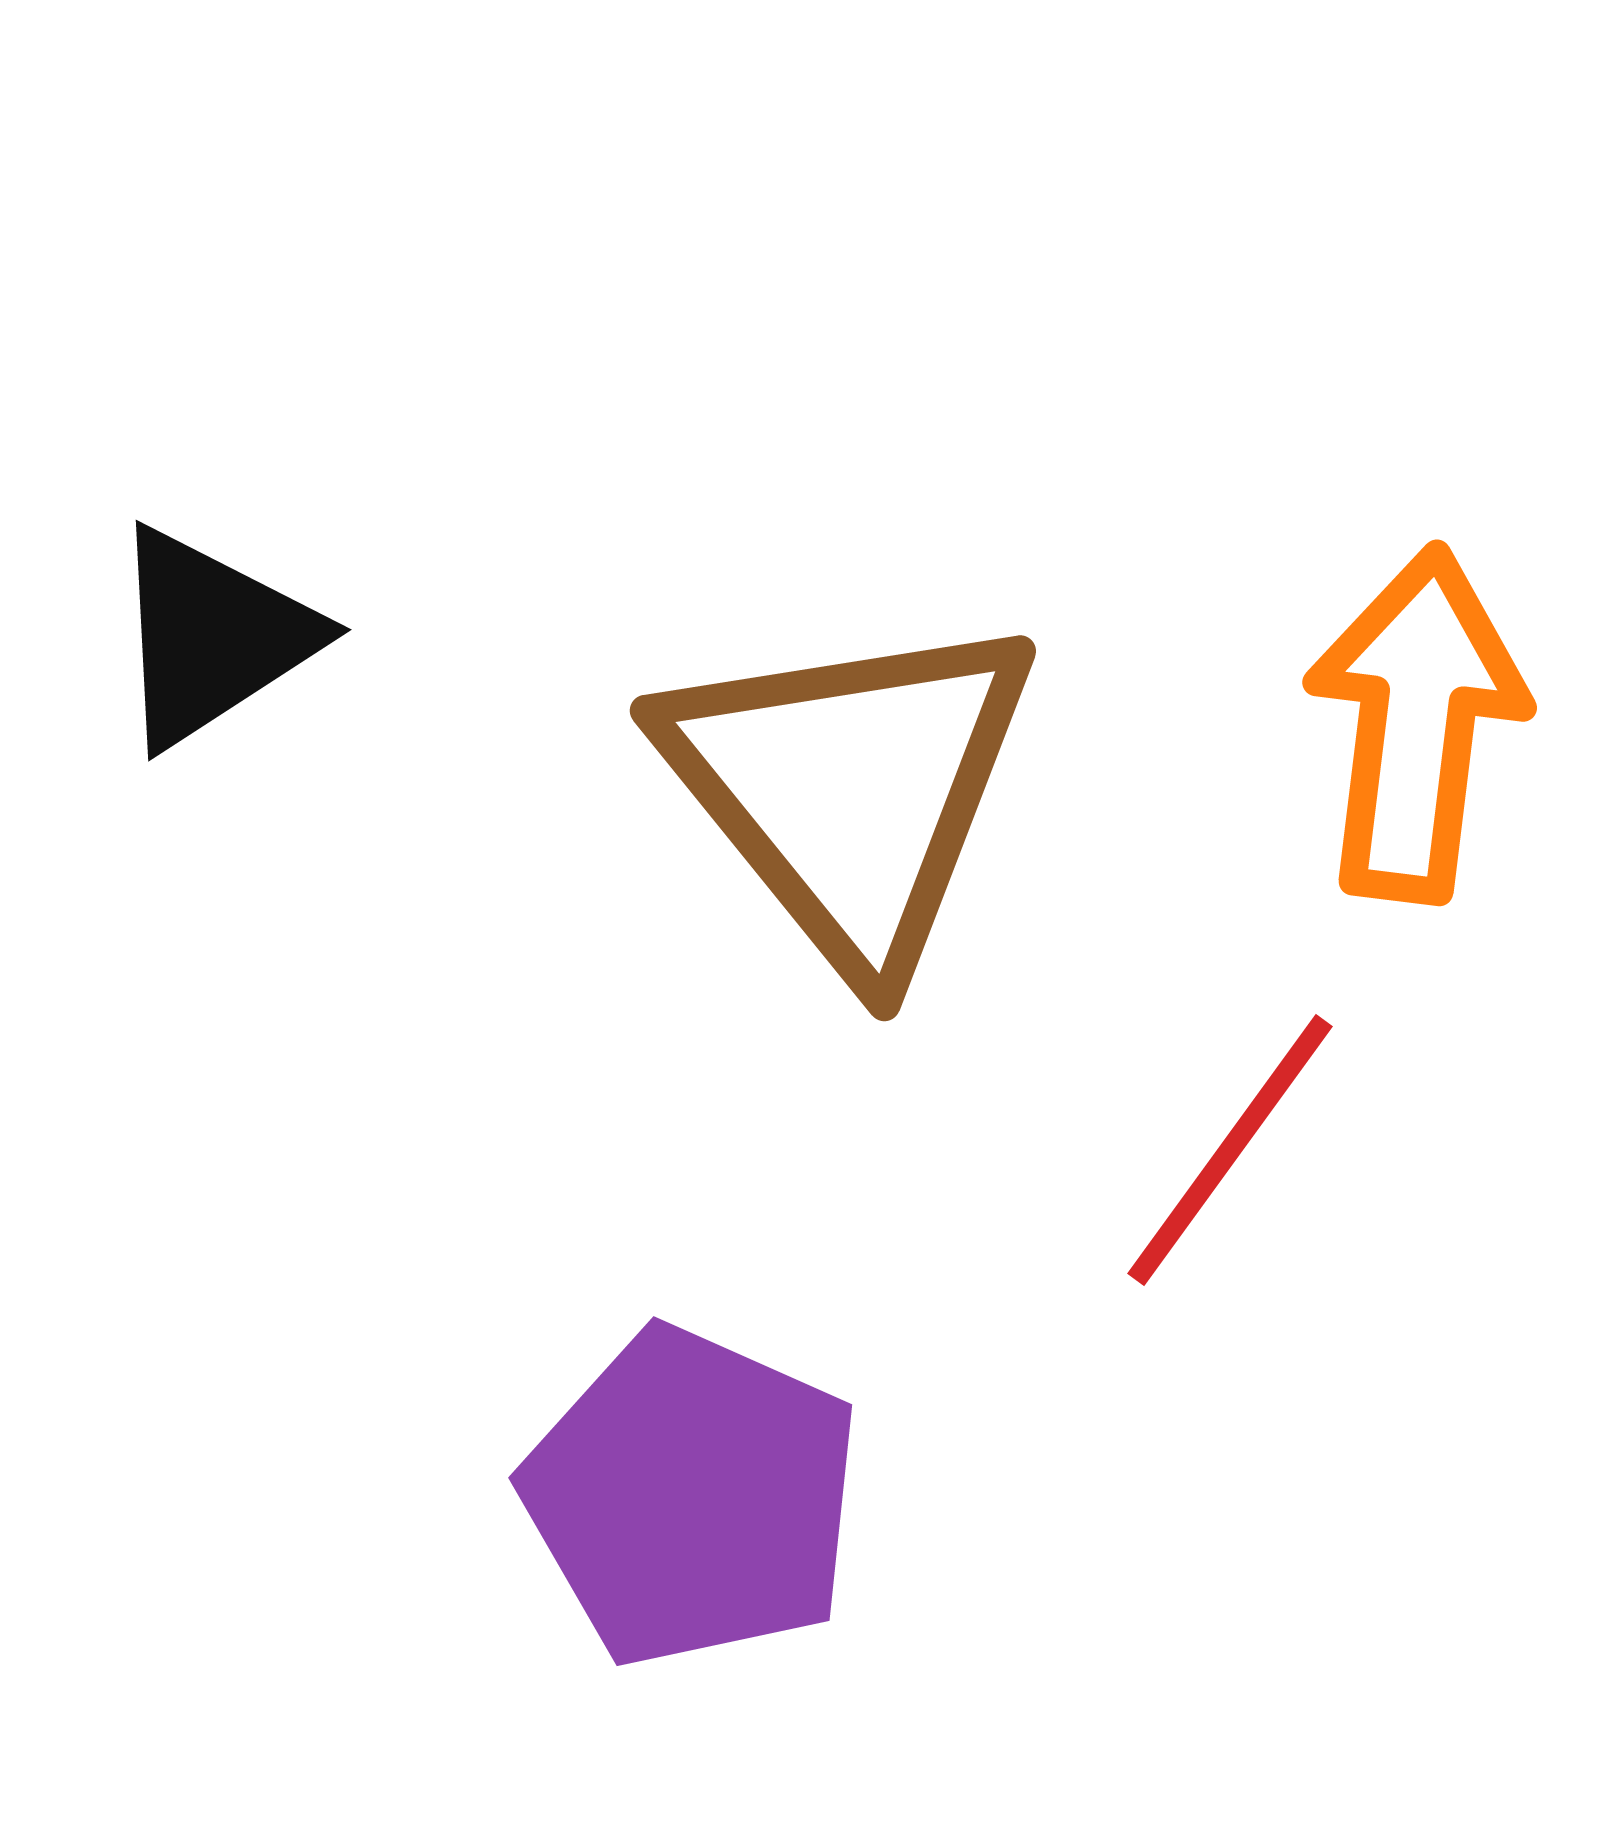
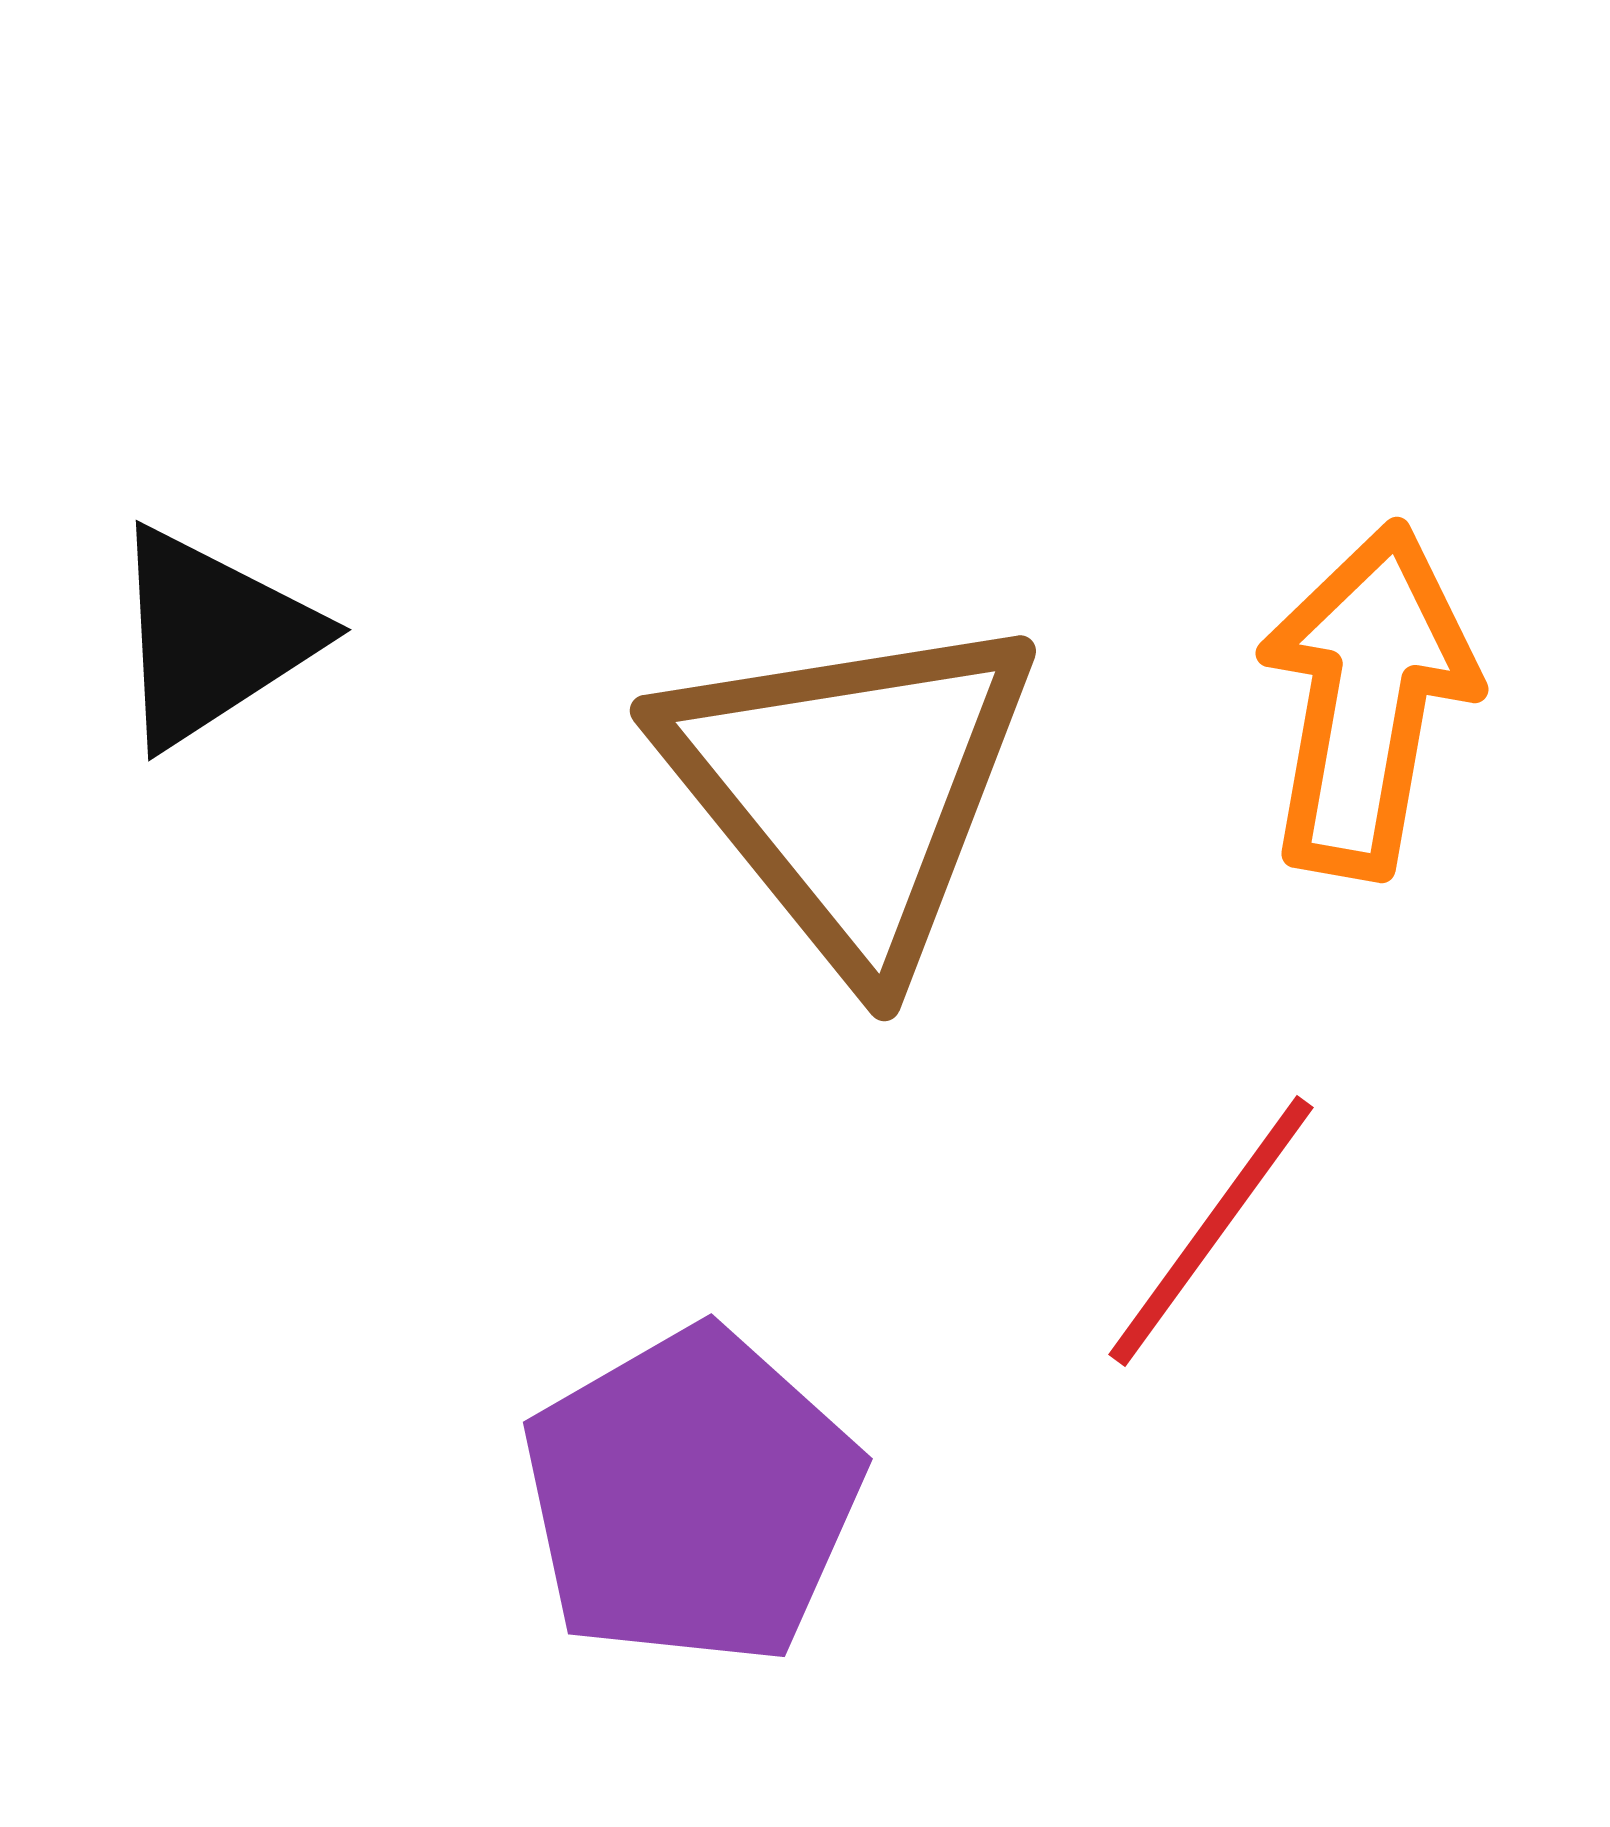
orange arrow: moved 49 px left, 24 px up; rotated 3 degrees clockwise
red line: moved 19 px left, 81 px down
purple pentagon: rotated 18 degrees clockwise
